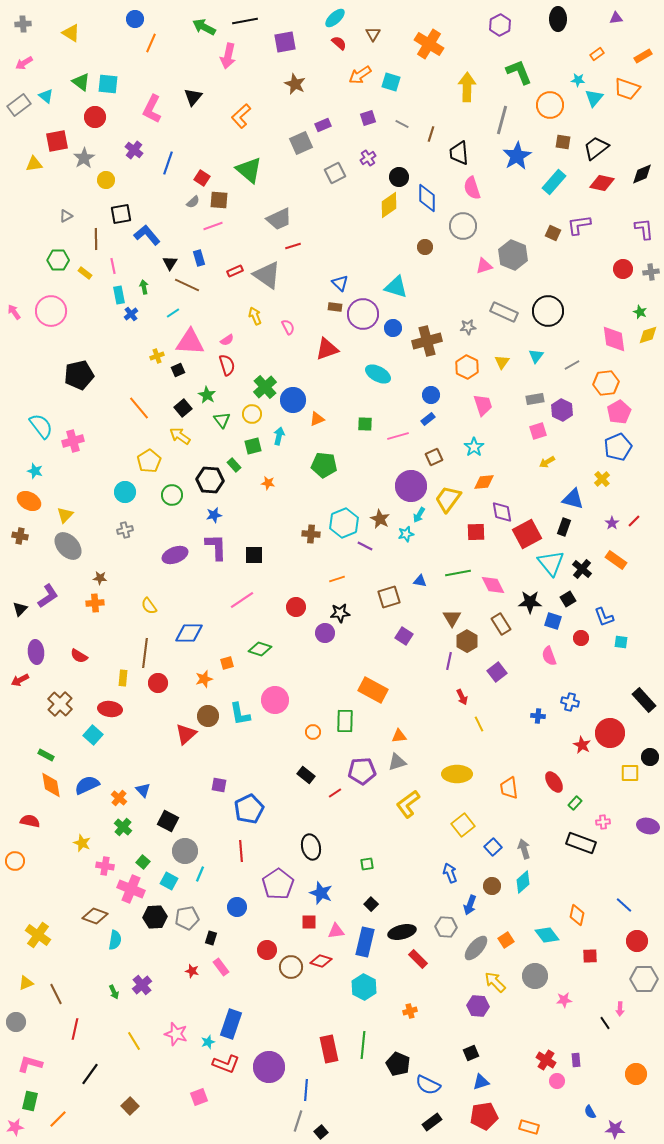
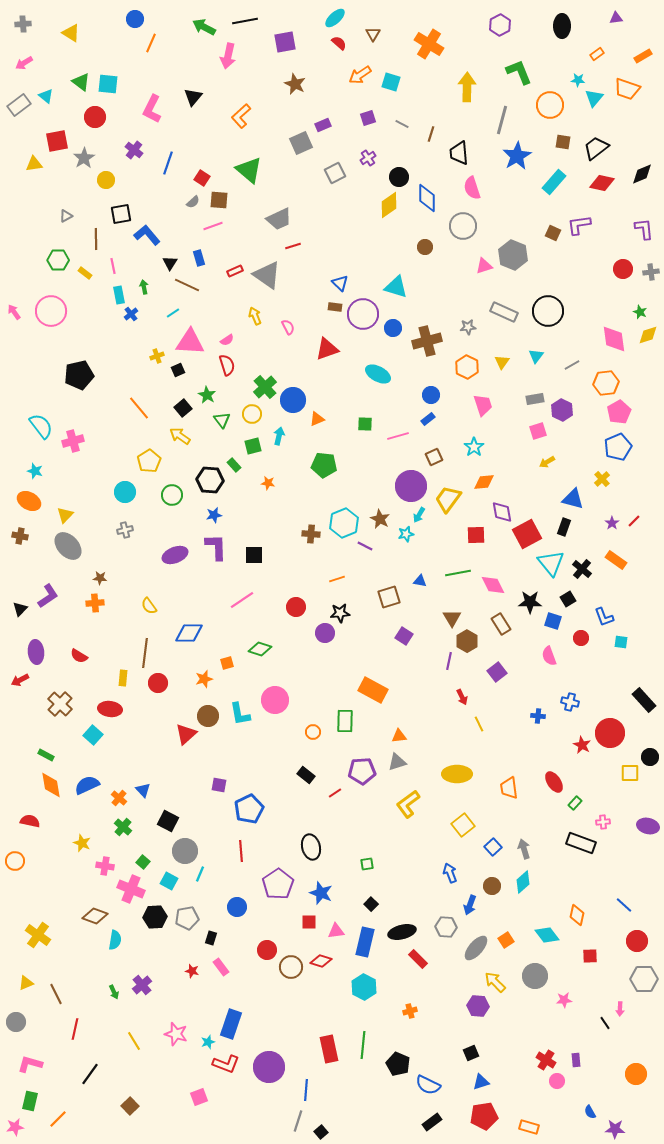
black ellipse at (558, 19): moved 4 px right, 7 px down
red square at (476, 532): moved 3 px down
